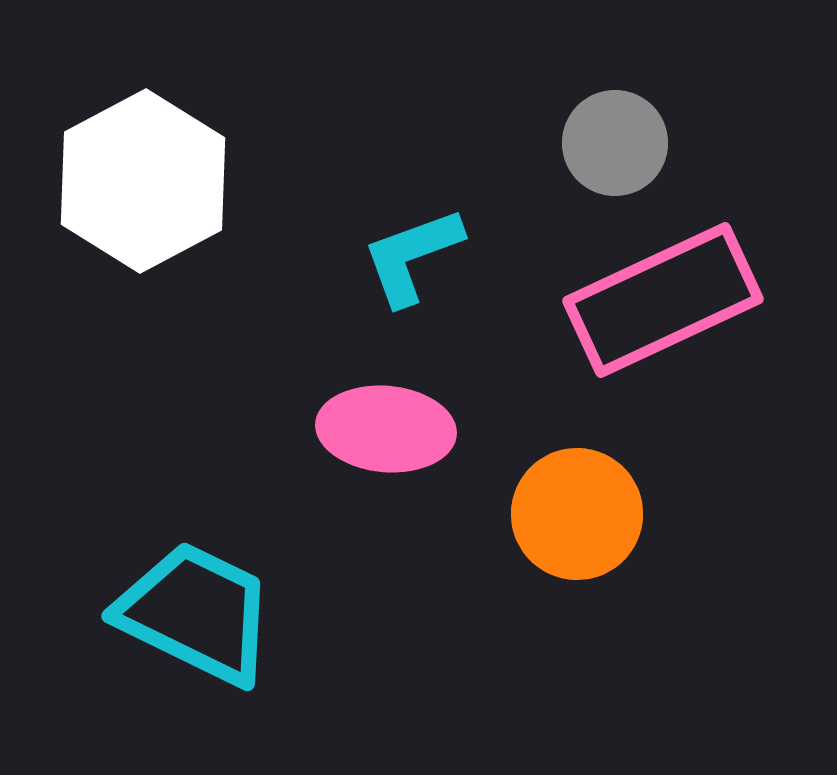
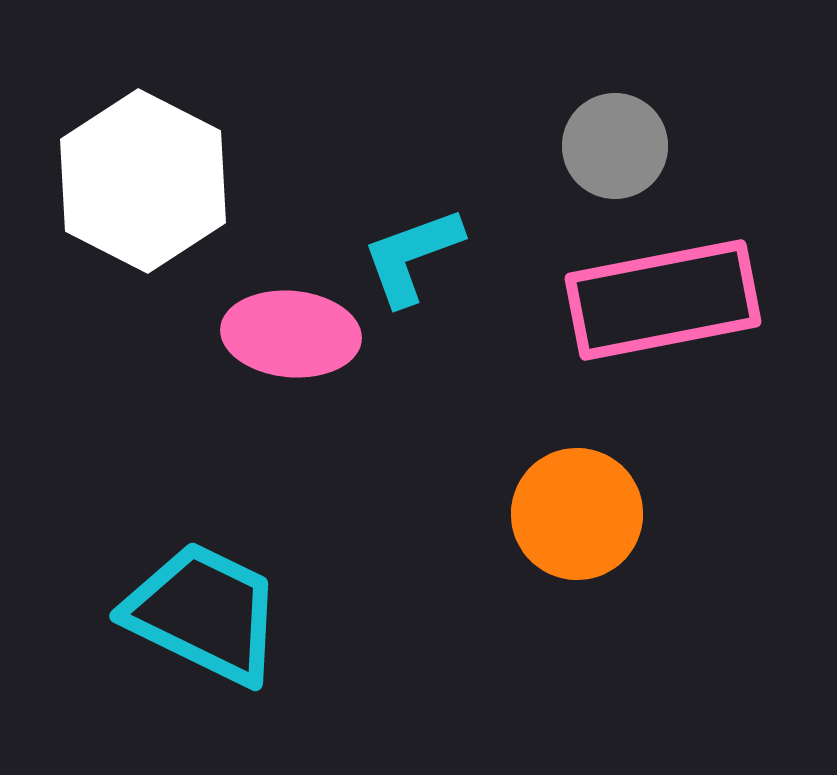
gray circle: moved 3 px down
white hexagon: rotated 5 degrees counterclockwise
pink rectangle: rotated 14 degrees clockwise
pink ellipse: moved 95 px left, 95 px up
cyan trapezoid: moved 8 px right
